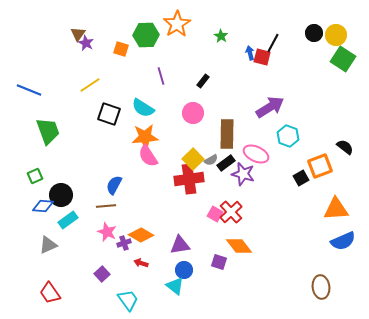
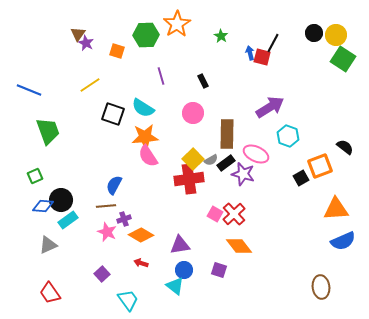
orange square at (121, 49): moved 4 px left, 2 px down
black rectangle at (203, 81): rotated 64 degrees counterclockwise
black square at (109, 114): moved 4 px right
black circle at (61, 195): moved 5 px down
red cross at (231, 212): moved 3 px right, 2 px down
purple cross at (124, 243): moved 24 px up
purple square at (219, 262): moved 8 px down
